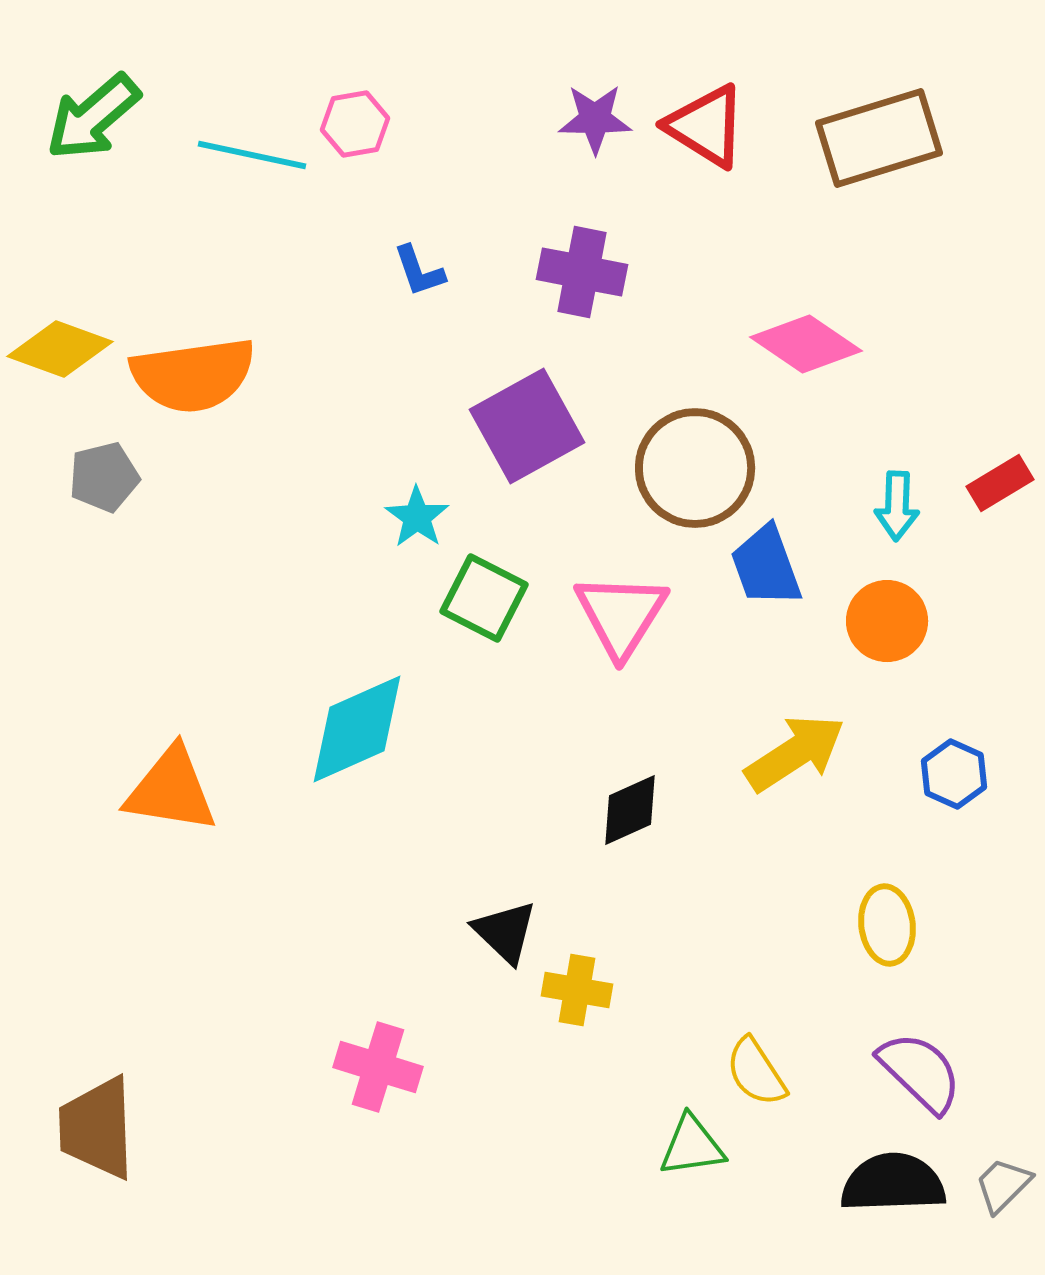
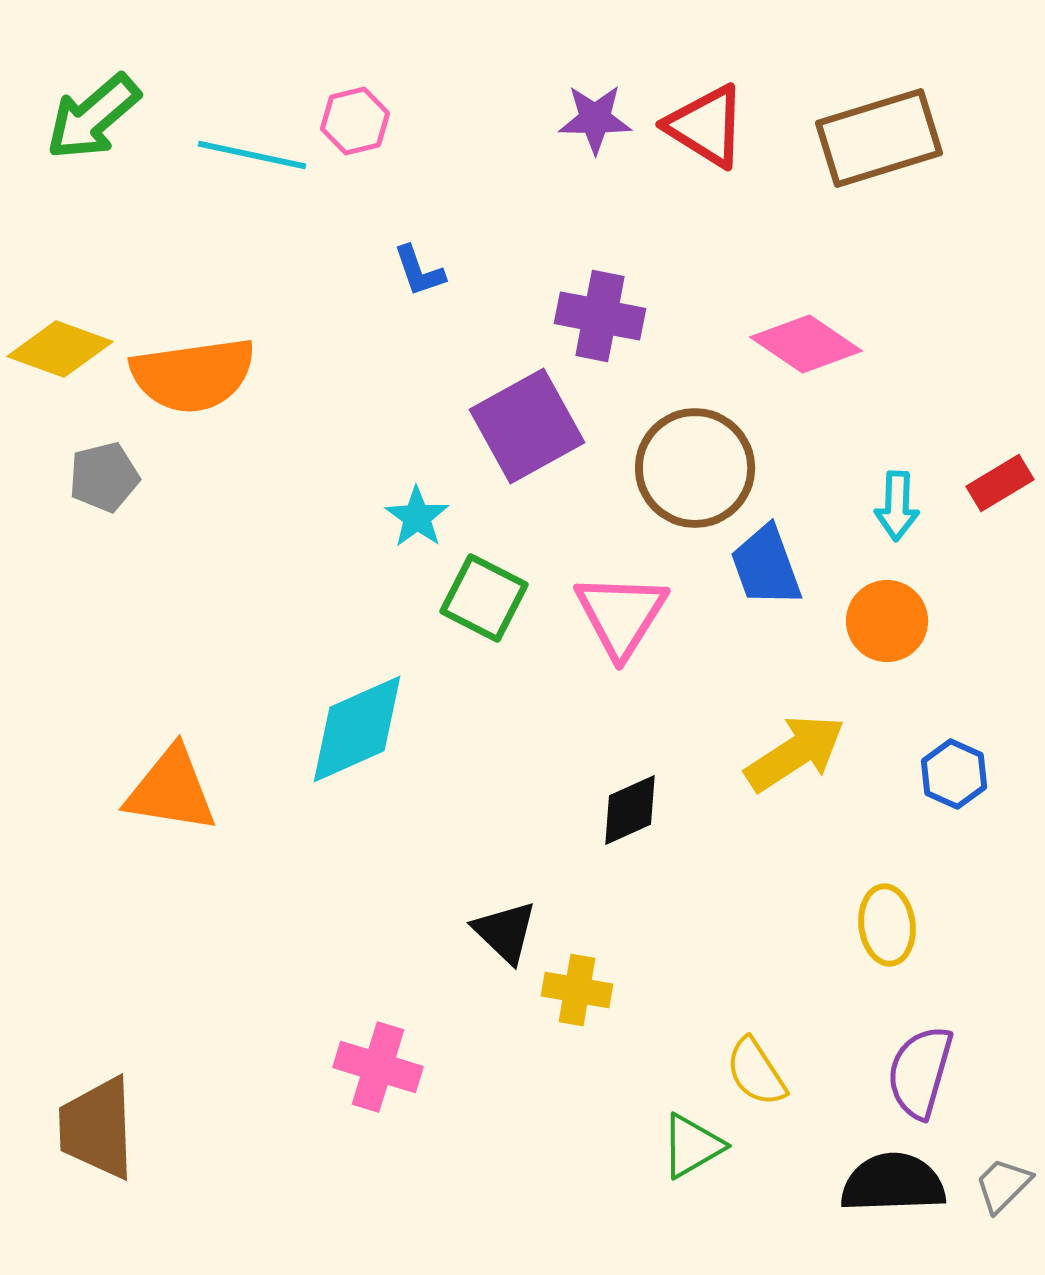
pink hexagon: moved 3 px up; rotated 4 degrees counterclockwise
purple cross: moved 18 px right, 44 px down
purple semicircle: rotated 118 degrees counterclockwise
green triangle: rotated 22 degrees counterclockwise
